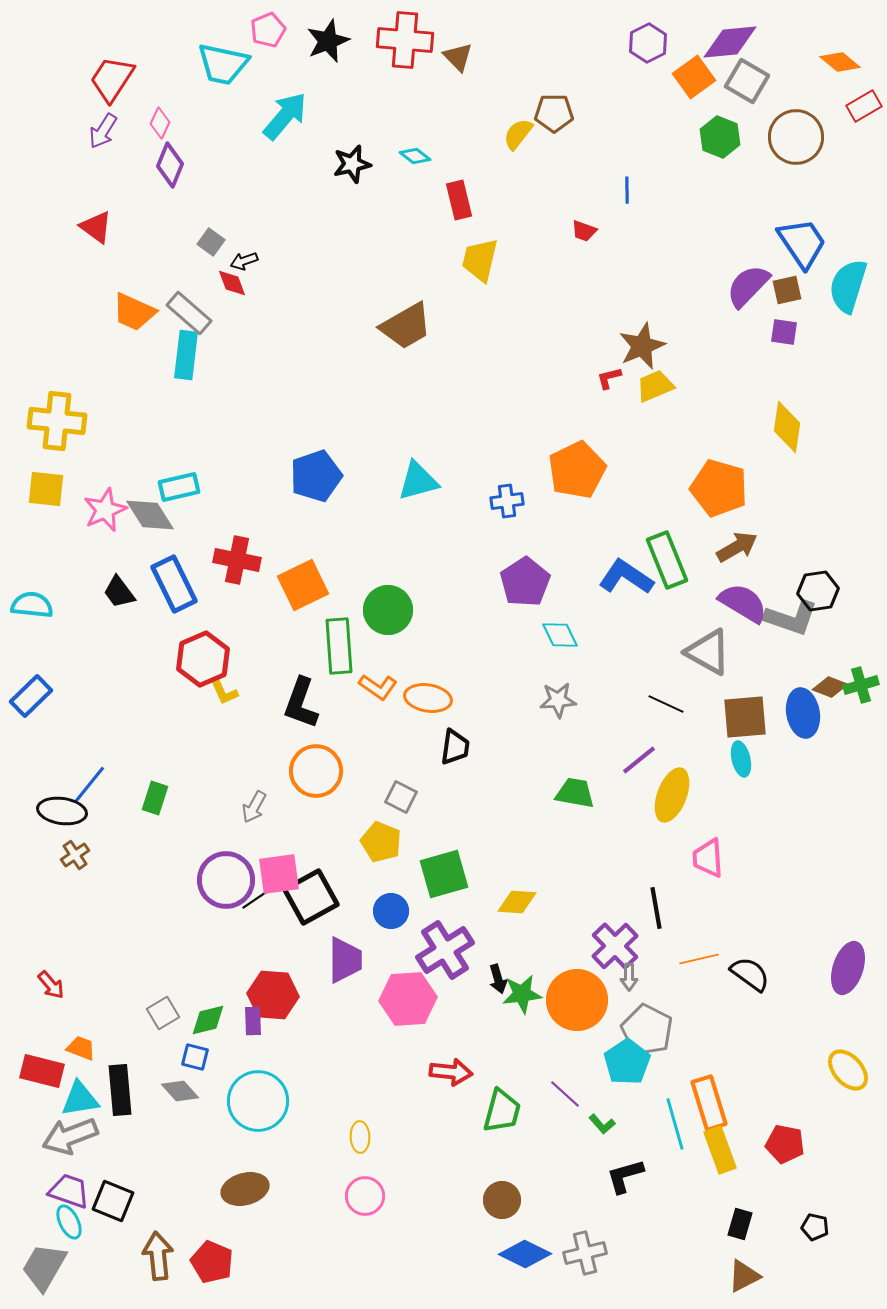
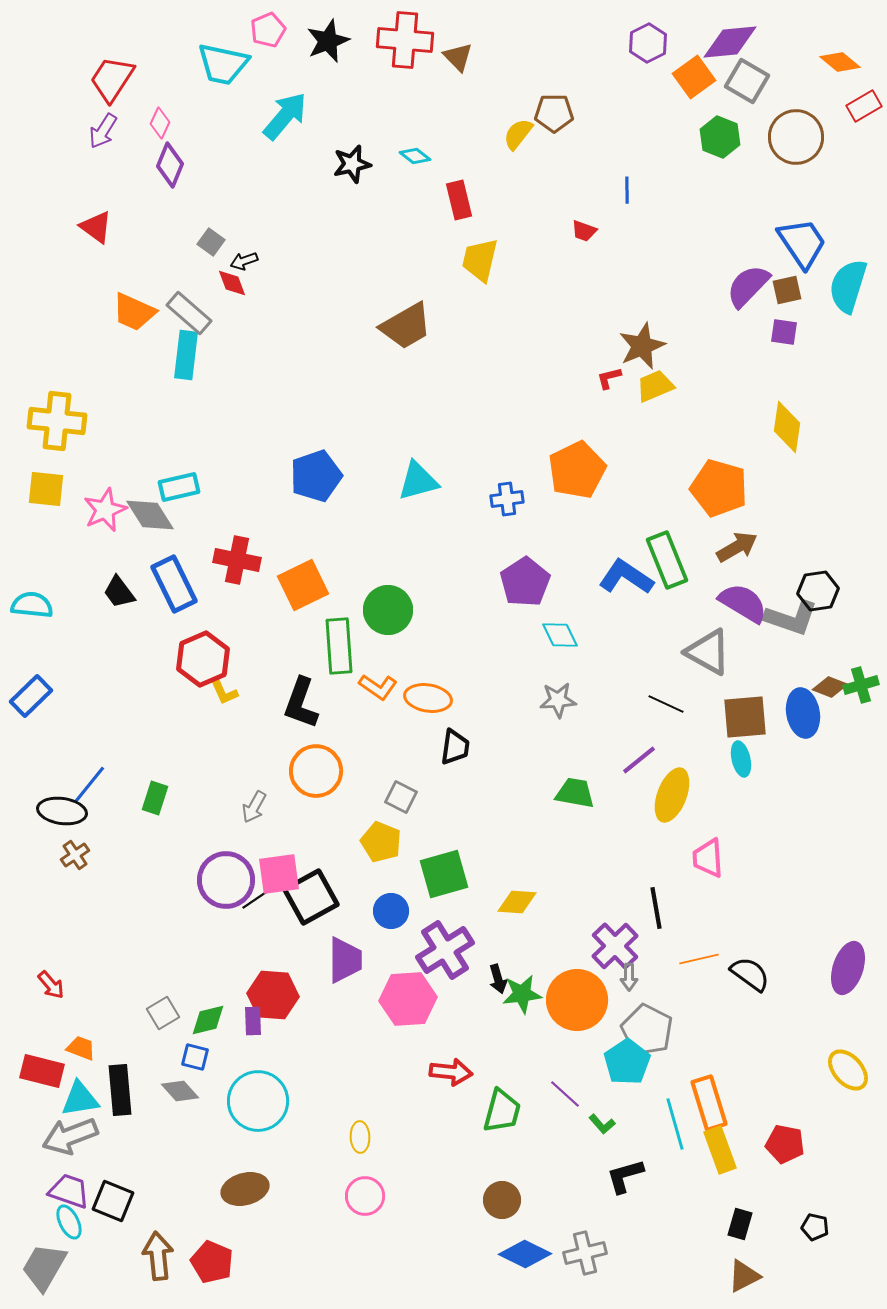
blue cross at (507, 501): moved 2 px up
